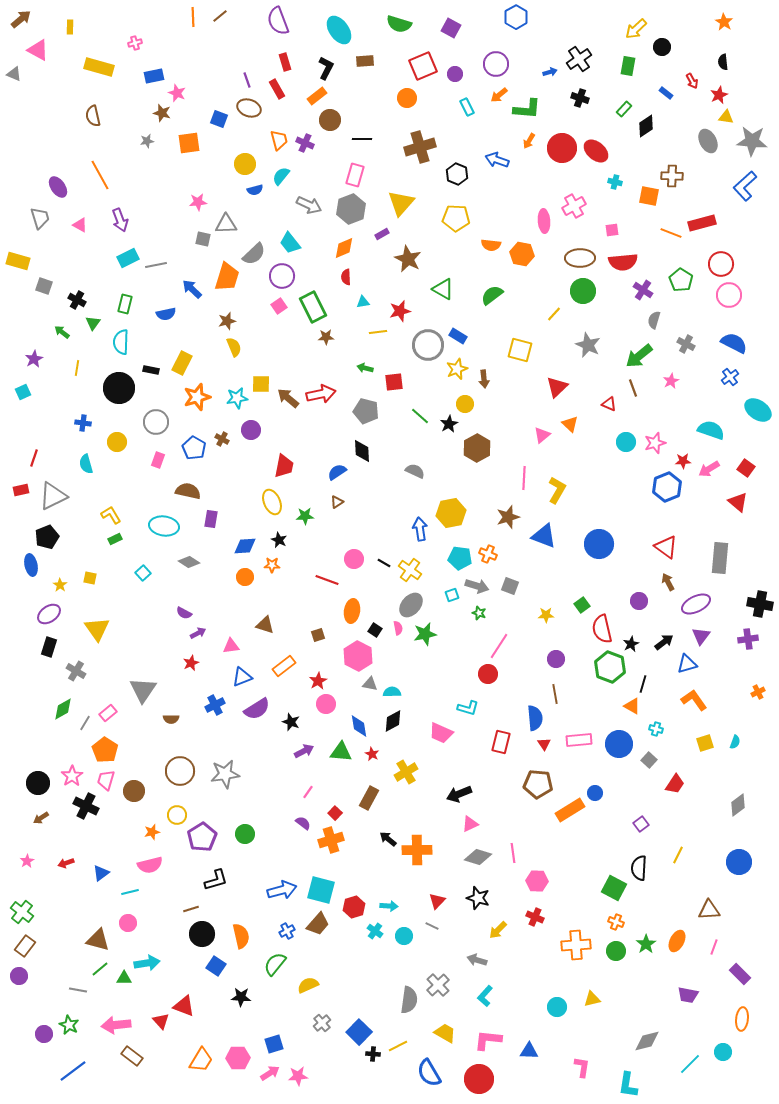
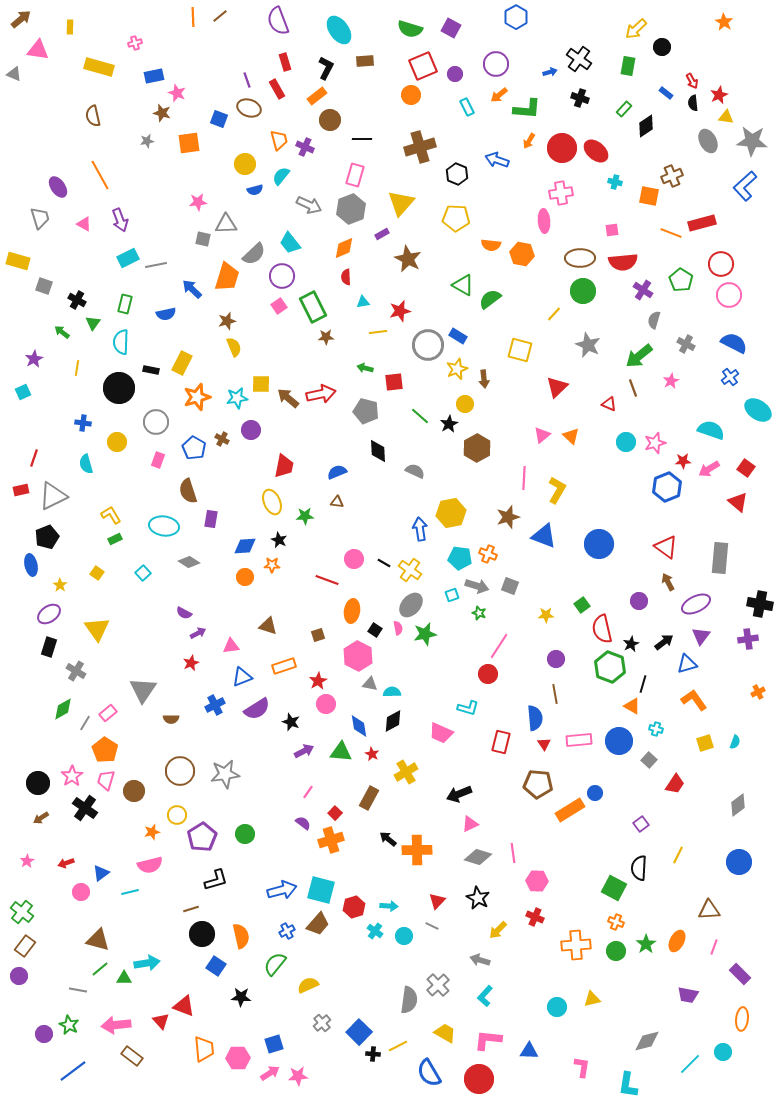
green semicircle at (399, 24): moved 11 px right, 5 px down
pink triangle at (38, 50): rotated 20 degrees counterclockwise
black cross at (579, 59): rotated 20 degrees counterclockwise
black semicircle at (723, 62): moved 30 px left, 41 px down
orange circle at (407, 98): moved 4 px right, 3 px up
purple cross at (305, 143): moved 4 px down
brown cross at (672, 176): rotated 25 degrees counterclockwise
pink cross at (574, 206): moved 13 px left, 13 px up; rotated 20 degrees clockwise
pink triangle at (80, 225): moved 4 px right, 1 px up
green triangle at (443, 289): moved 20 px right, 4 px up
green semicircle at (492, 295): moved 2 px left, 4 px down
orange triangle at (570, 424): moved 1 px right, 12 px down
black diamond at (362, 451): moved 16 px right
blue semicircle at (337, 472): rotated 12 degrees clockwise
brown semicircle at (188, 491): rotated 120 degrees counterclockwise
brown triangle at (337, 502): rotated 40 degrees clockwise
yellow square at (90, 578): moved 7 px right, 5 px up; rotated 24 degrees clockwise
brown triangle at (265, 625): moved 3 px right, 1 px down
orange rectangle at (284, 666): rotated 20 degrees clockwise
blue circle at (619, 744): moved 3 px up
black cross at (86, 806): moved 1 px left, 2 px down; rotated 10 degrees clockwise
black star at (478, 898): rotated 10 degrees clockwise
pink circle at (128, 923): moved 47 px left, 31 px up
gray arrow at (477, 960): moved 3 px right
orange trapezoid at (201, 1060): moved 3 px right, 11 px up; rotated 36 degrees counterclockwise
